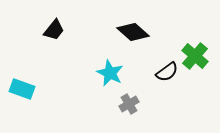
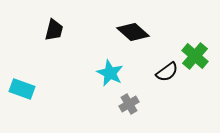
black trapezoid: rotated 25 degrees counterclockwise
